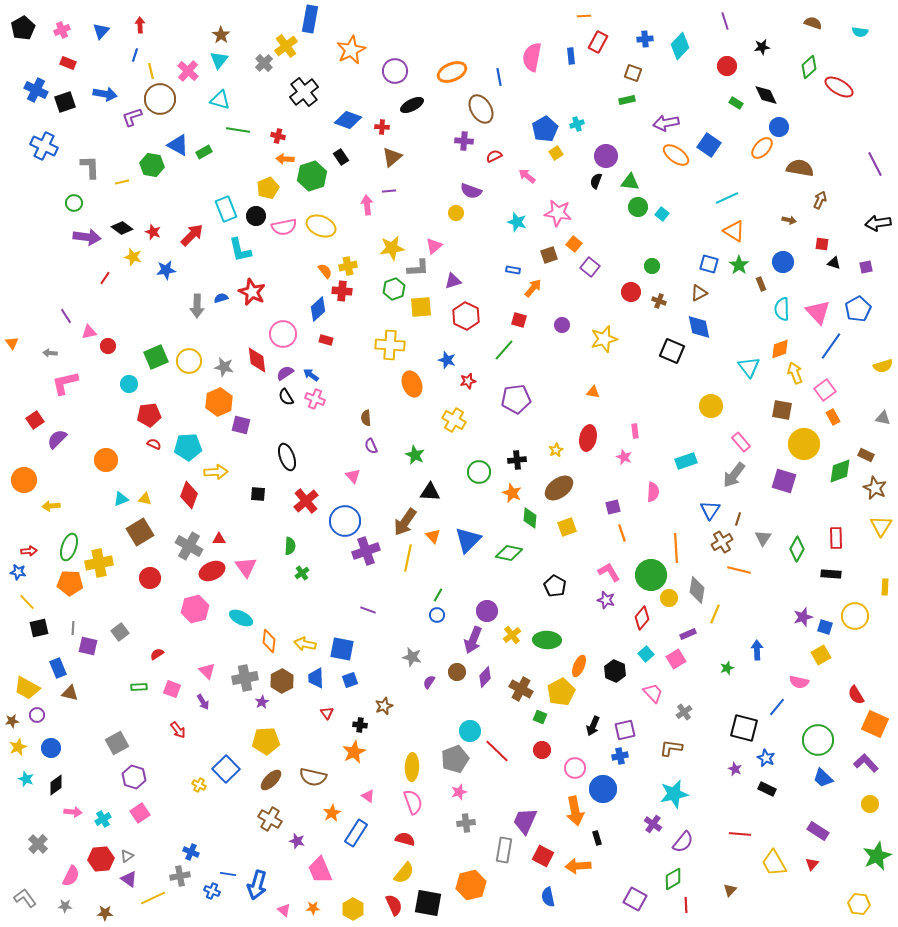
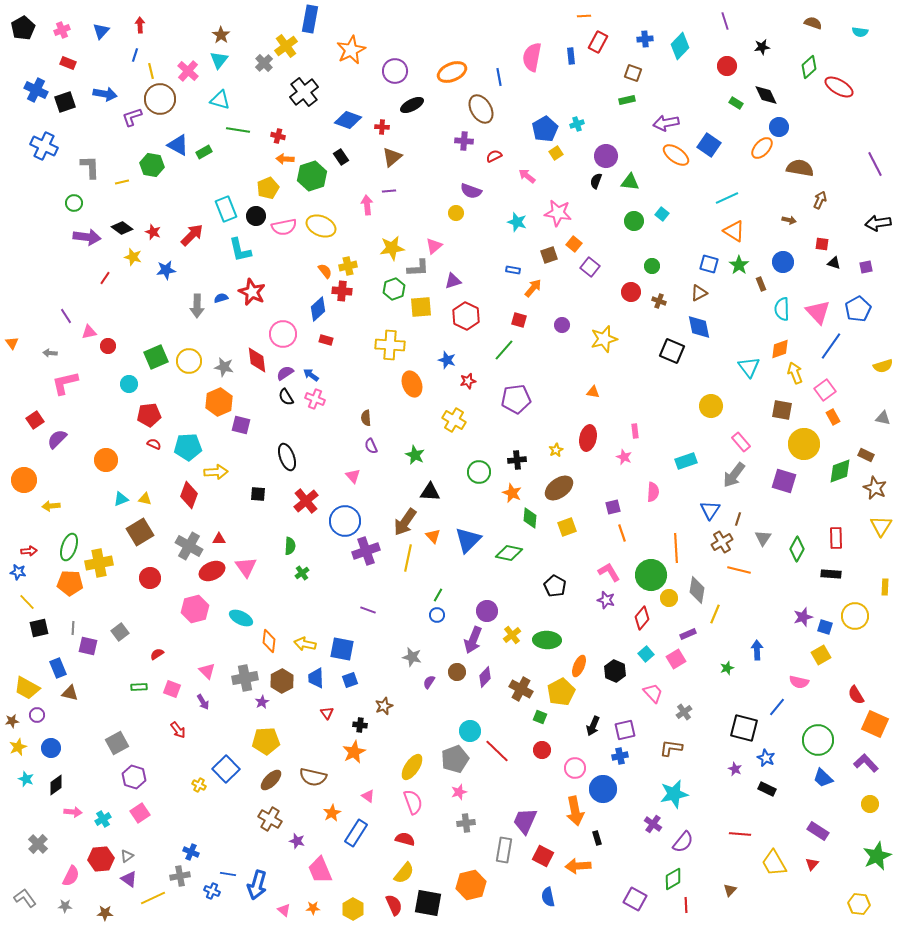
green circle at (638, 207): moved 4 px left, 14 px down
yellow ellipse at (412, 767): rotated 32 degrees clockwise
